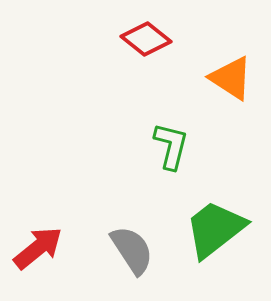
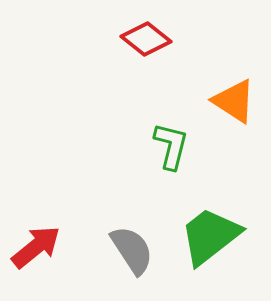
orange triangle: moved 3 px right, 23 px down
green trapezoid: moved 5 px left, 7 px down
red arrow: moved 2 px left, 1 px up
